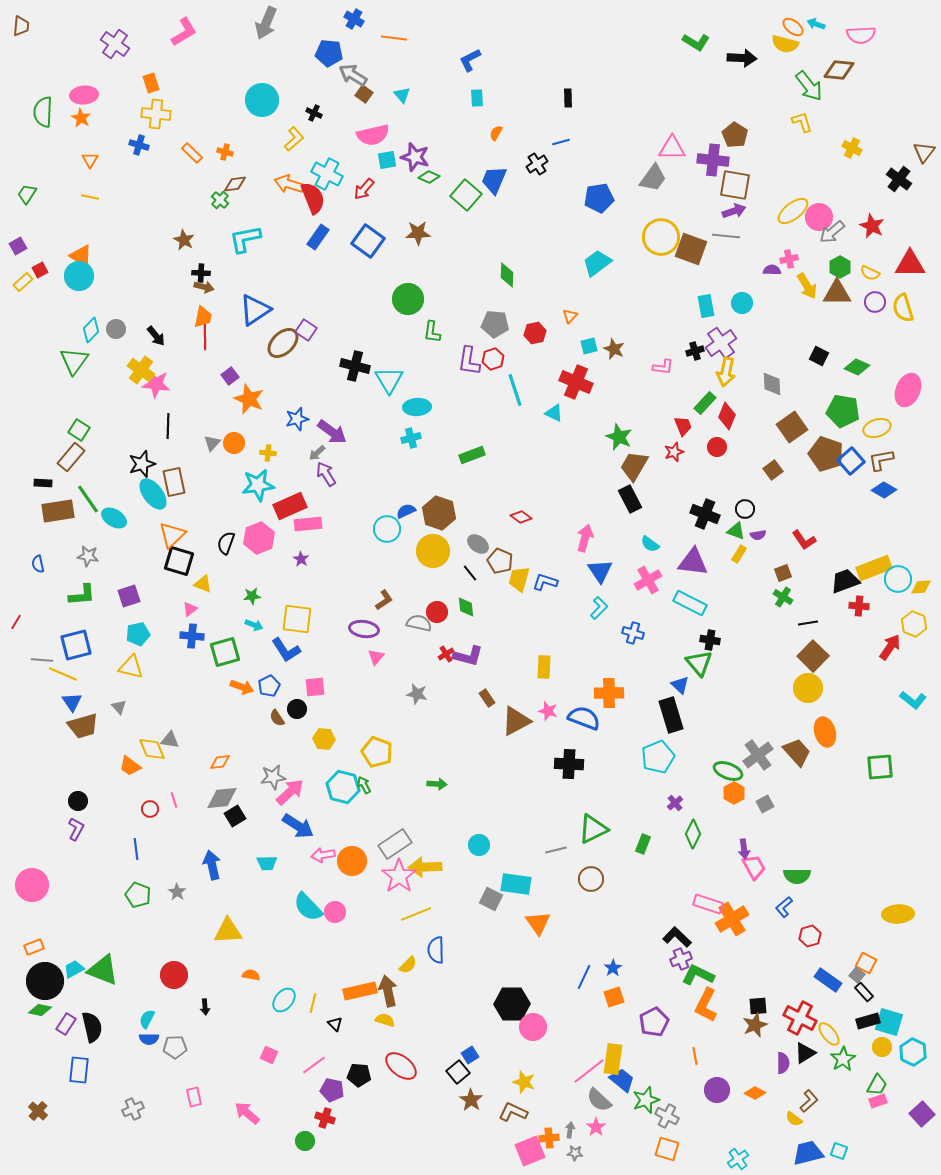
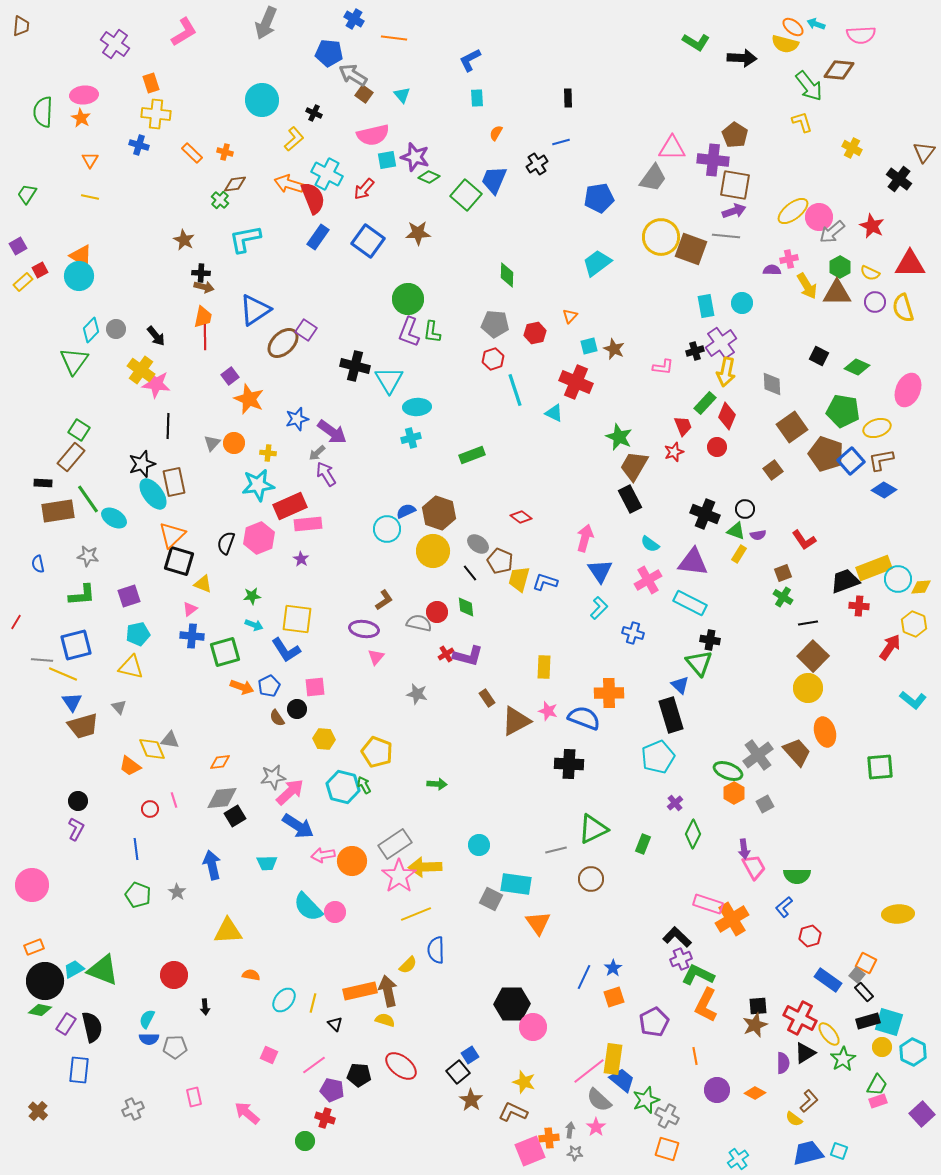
purple L-shape at (469, 361): moved 60 px left, 29 px up; rotated 12 degrees clockwise
